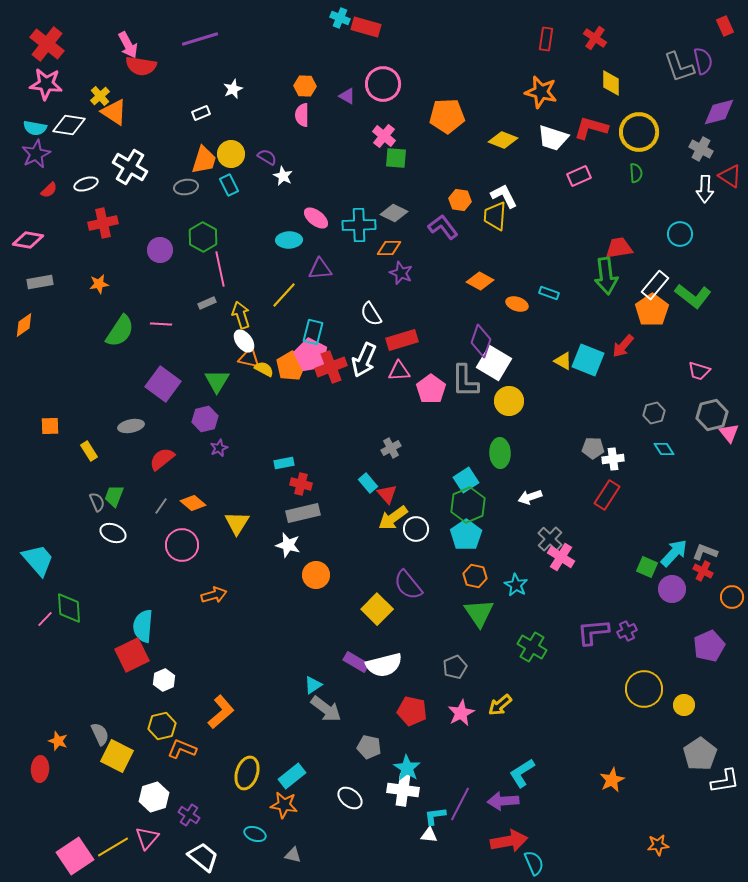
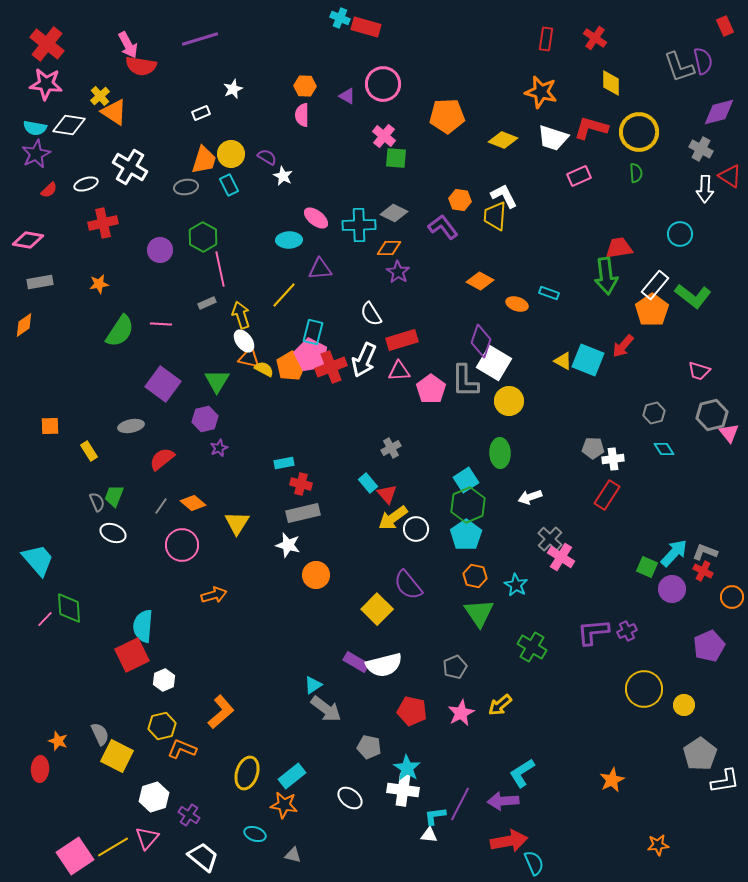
purple star at (401, 273): moved 3 px left, 1 px up; rotated 10 degrees clockwise
